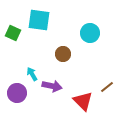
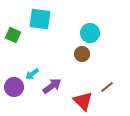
cyan square: moved 1 px right, 1 px up
green square: moved 2 px down
brown circle: moved 19 px right
cyan arrow: rotated 96 degrees counterclockwise
purple arrow: rotated 48 degrees counterclockwise
purple circle: moved 3 px left, 6 px up
